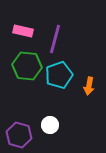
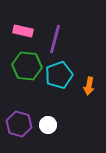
white circle: moved 2 px left
purple hexagon: moved 11 px up
